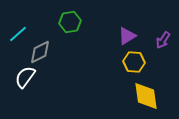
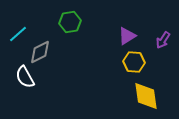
white semicircle: rotated 65 degrees counterclockwise
